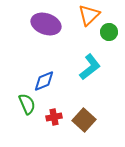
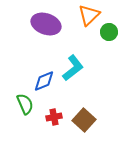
cyan L-shape: moved 17 px left, 1 px down
green semicircle: moved 2 px left
